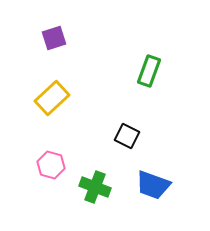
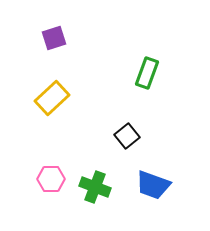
green rectangle: moved 2 px left, 2 px down
black square: rotated 25 degrees clockwise
pink hexagon: moved 14 px down; rotated 16 degrees counterclockwise
